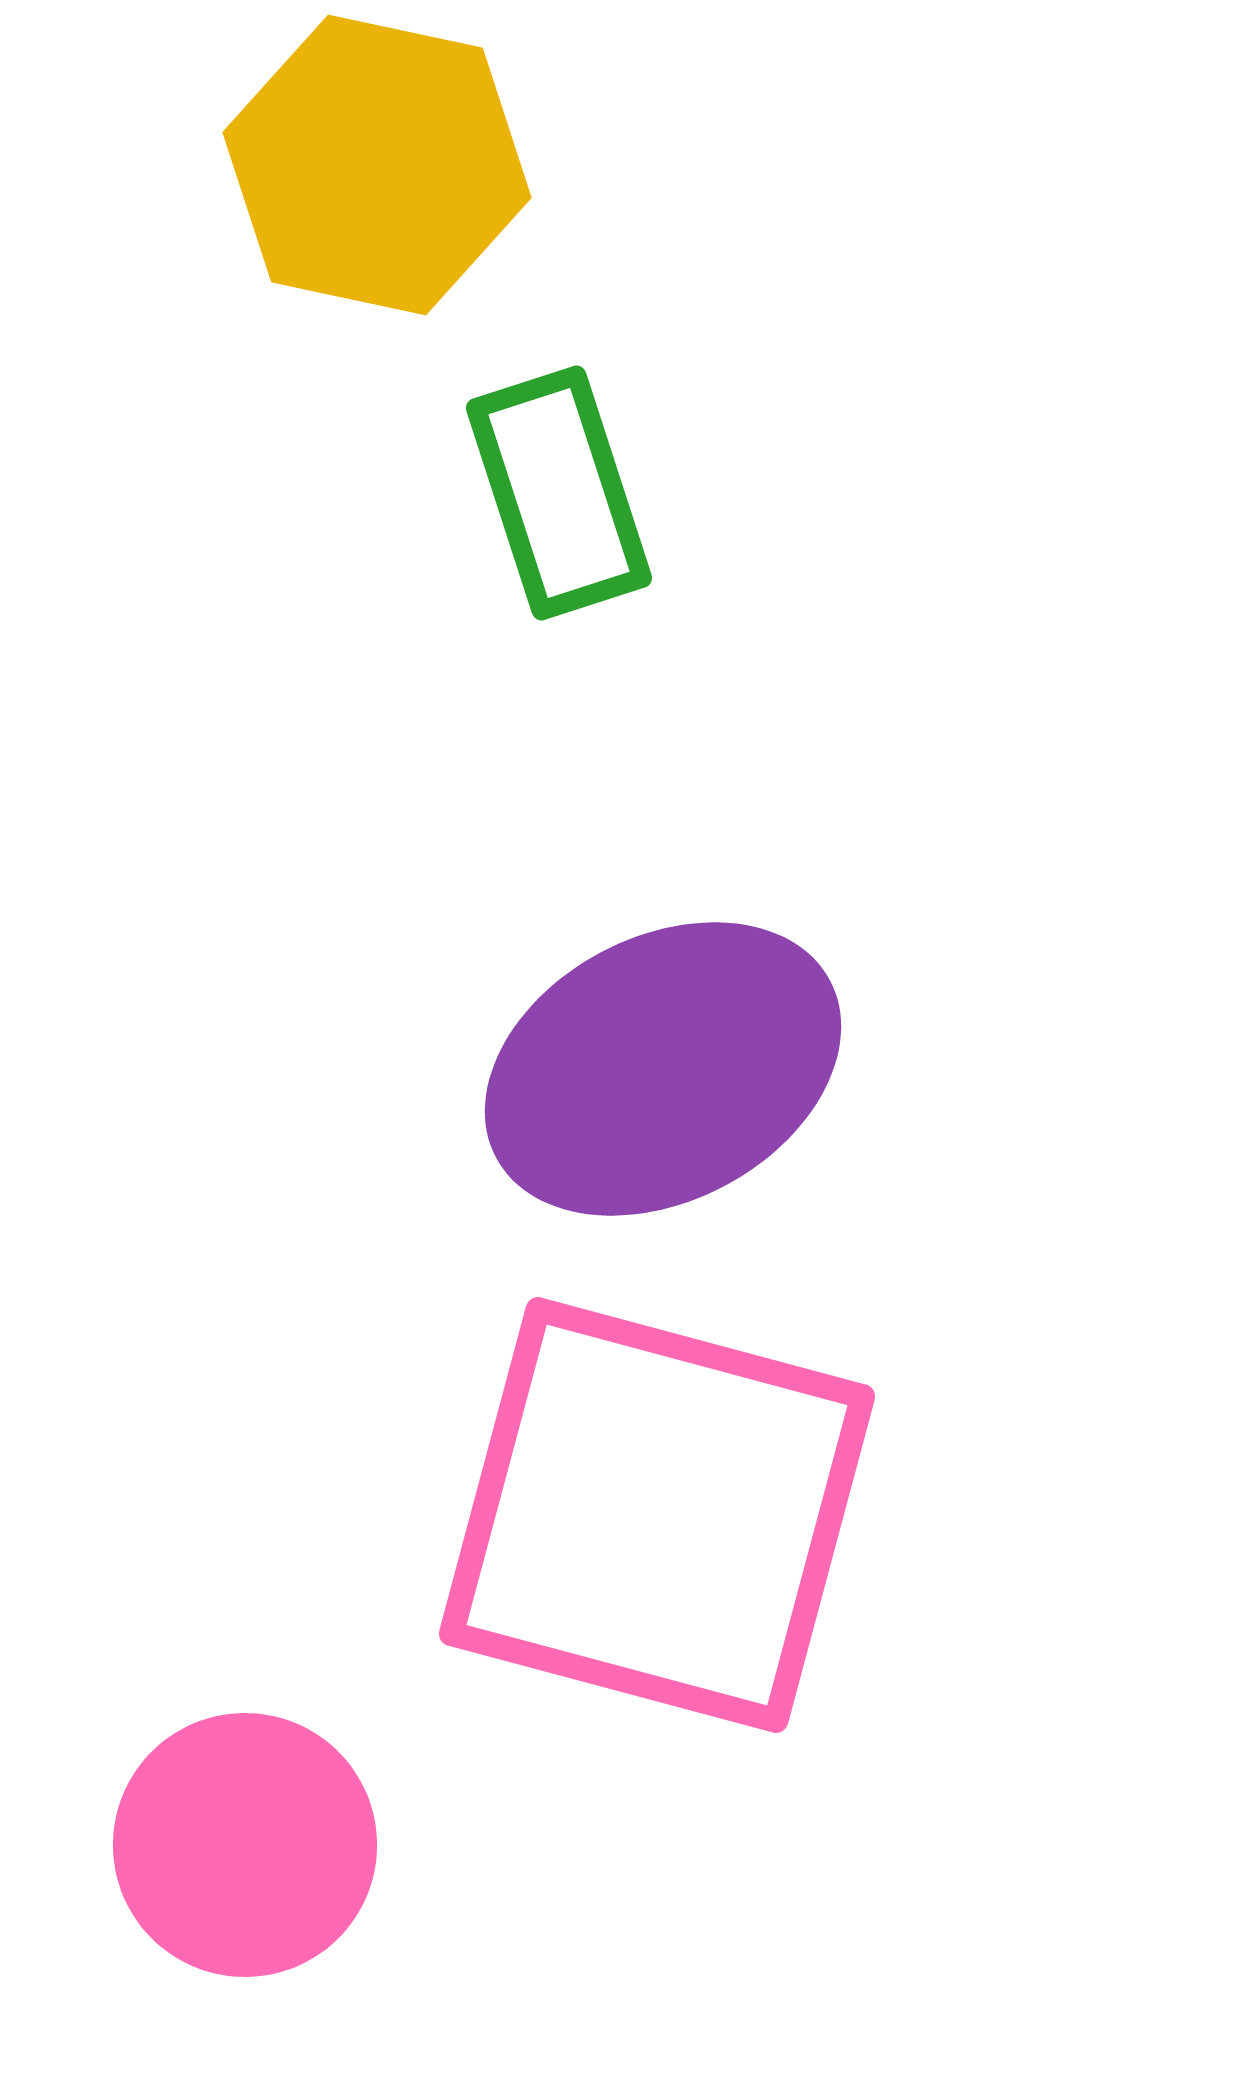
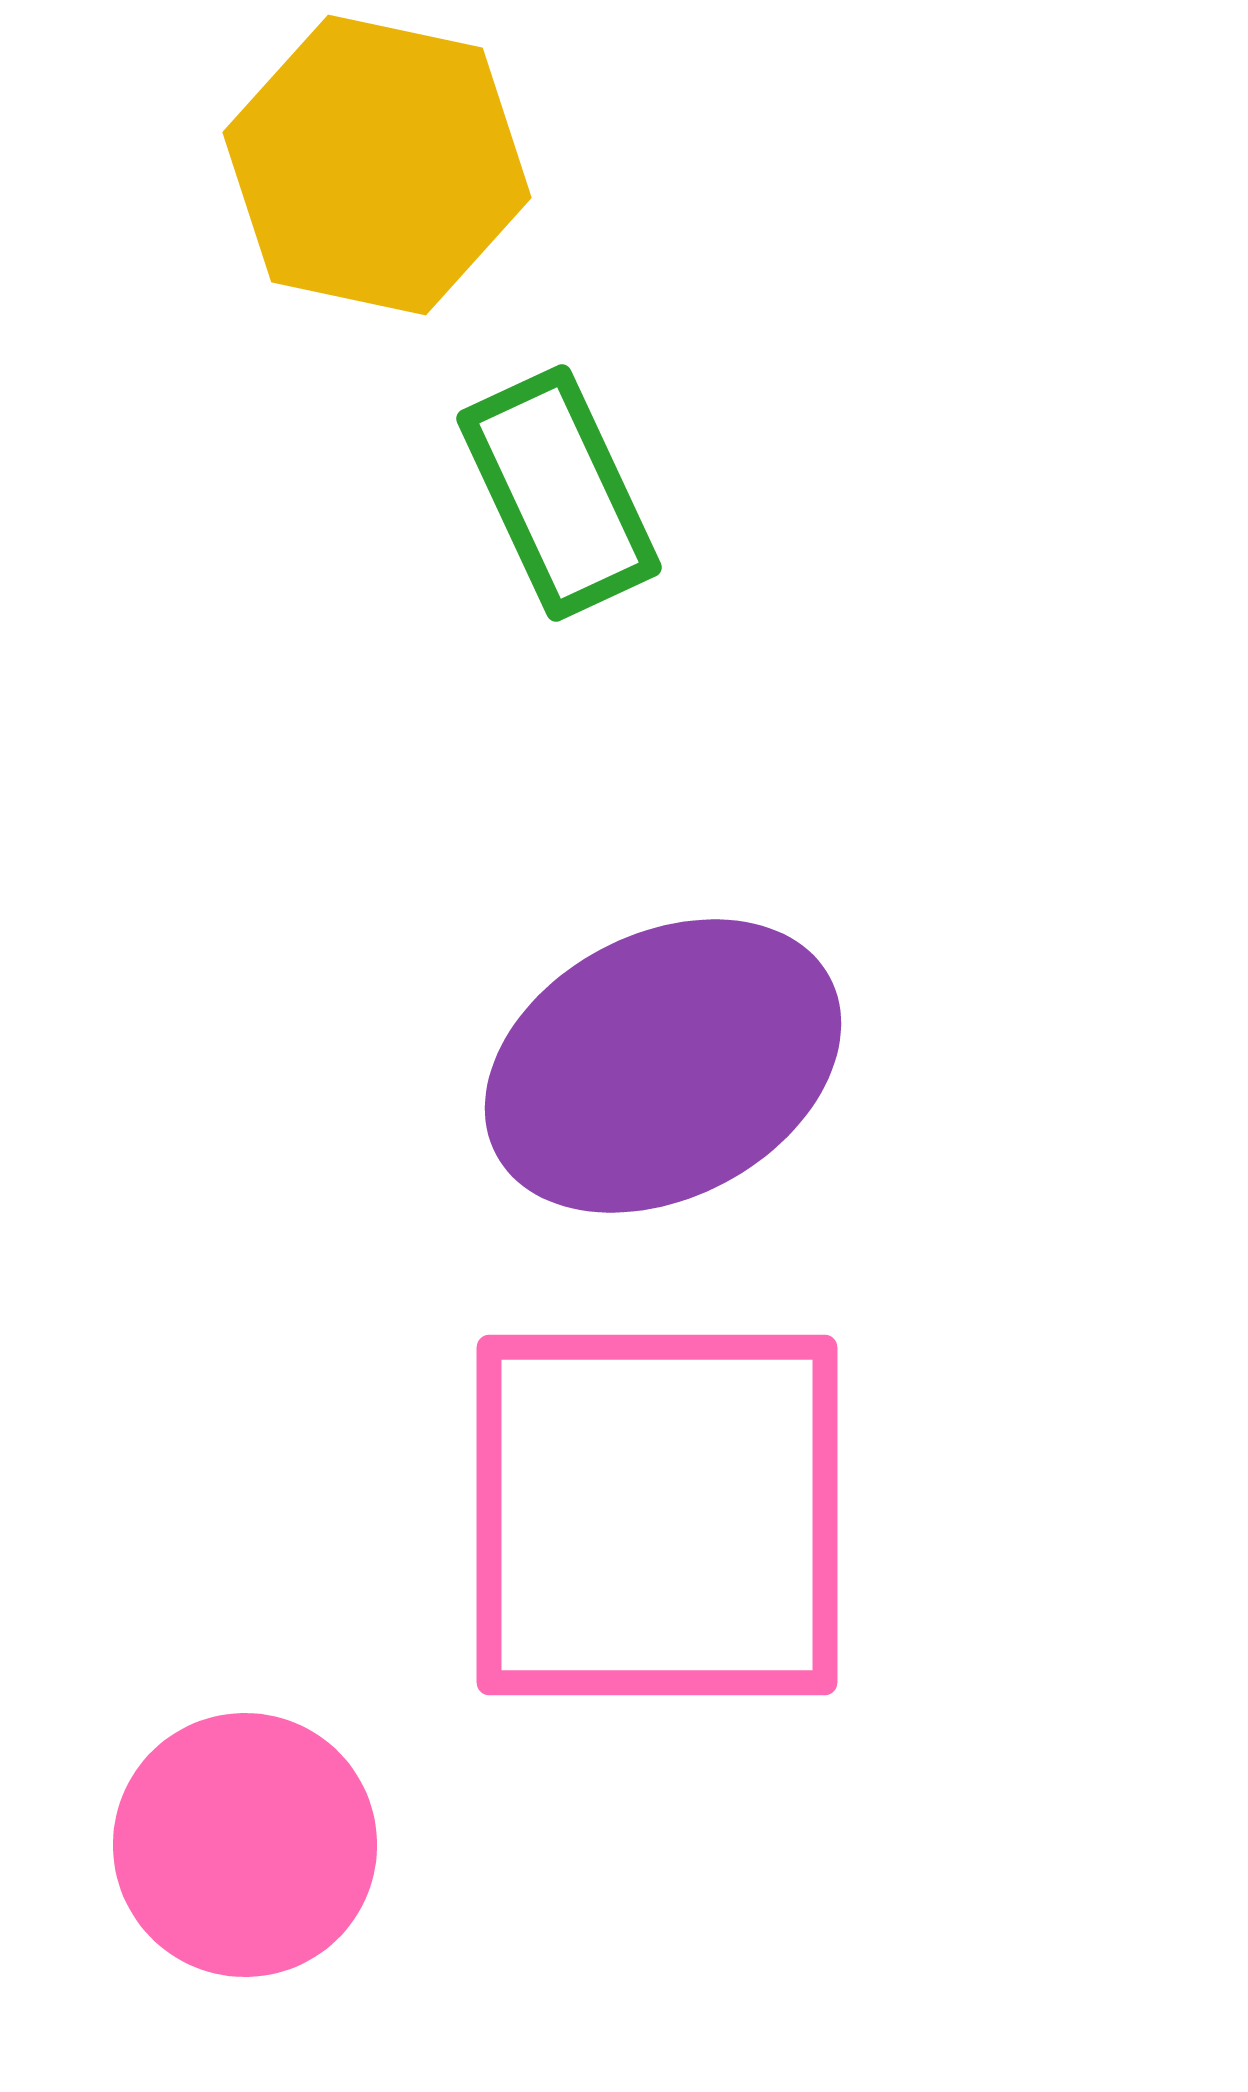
green rectangle: rotated 7 degrees counterclockwise
purple ellipse: moved 3 px up
pink square: rotated 15 degrees counterclockwise
